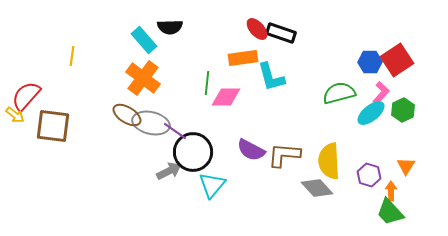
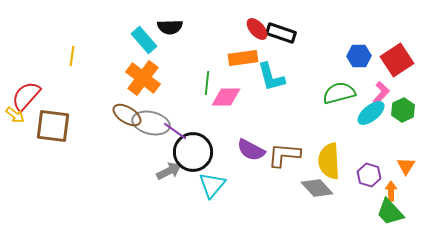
blue hexagon: moved 11 px left, 6 px up
